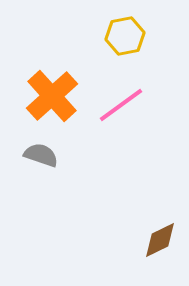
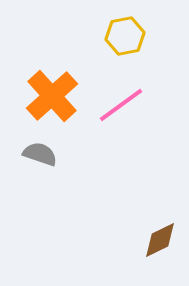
gray semicircle: moved 1 px left, 1 px up
